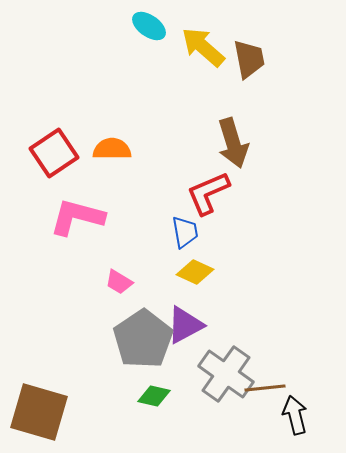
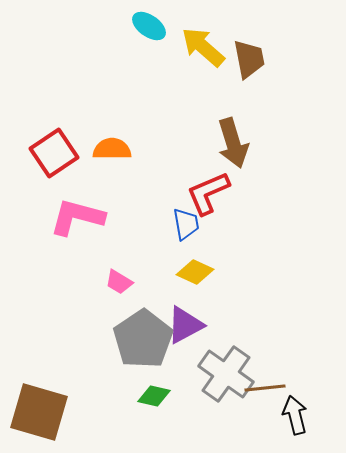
blue trapezoid: moved 1 px right, 8 px up
